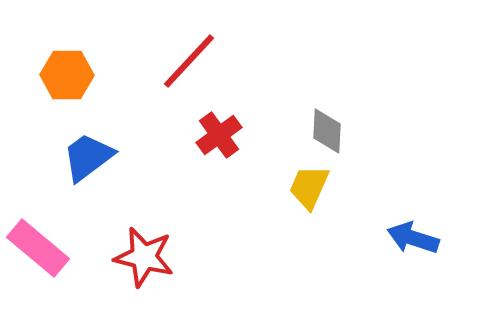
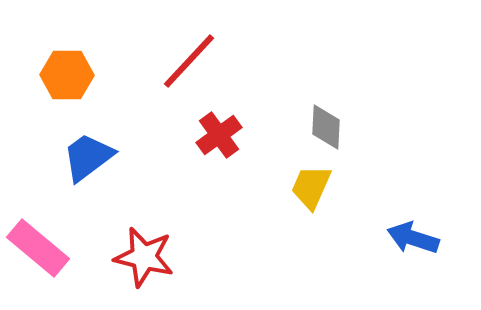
gray diamond: moved 1 px left, 4 px up
yellow trapezoid: moved 2 px right
